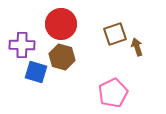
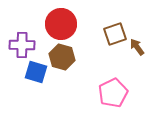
brown arrow: rotated 18 degrees counterclockwise
